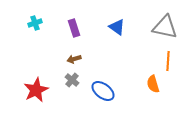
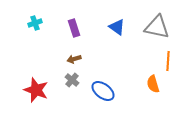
gray triangle: moved 8 px left
red star: rotated 25 degrees counterclockwise
